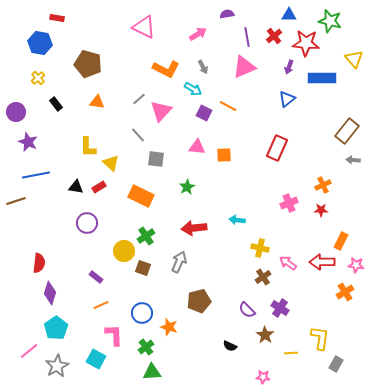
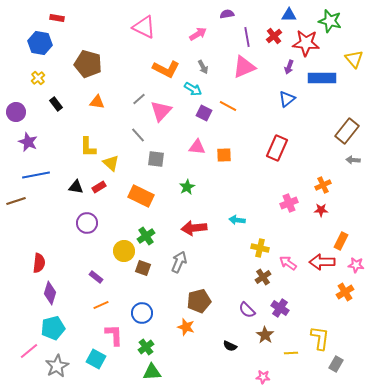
orange star at (169, 327): moved 17 px right
cyan pentagon at (56, 328): moved 3 px left; rotated 20 degrees clockwise
